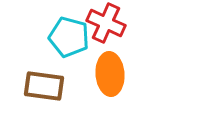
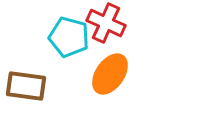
orange ellipse: rotated 39 degrees clockwise
brown rectangle: moved 18 px left
